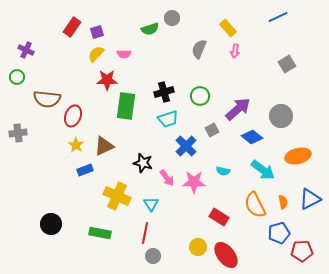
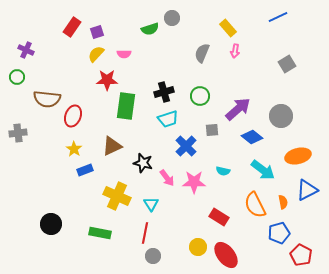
gray semicircle at (199, 49): moved 3 px right, 4 px down
gray square at (212, 130): rotated 24 degrees clockwise
yellow star at (76, 145): moved 2 px left, 4 px down
brown triangle at (104, 146): moved 8 px right
blue triangle at (310, 199): moved 3 px left, 9 px up
red pentagon at (302, 251): moved 1 px left, 4 px down; rotated 30 degrees clockwise
